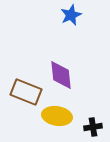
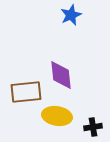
brown rectangle: rotated 28 degrees counterclockwise
